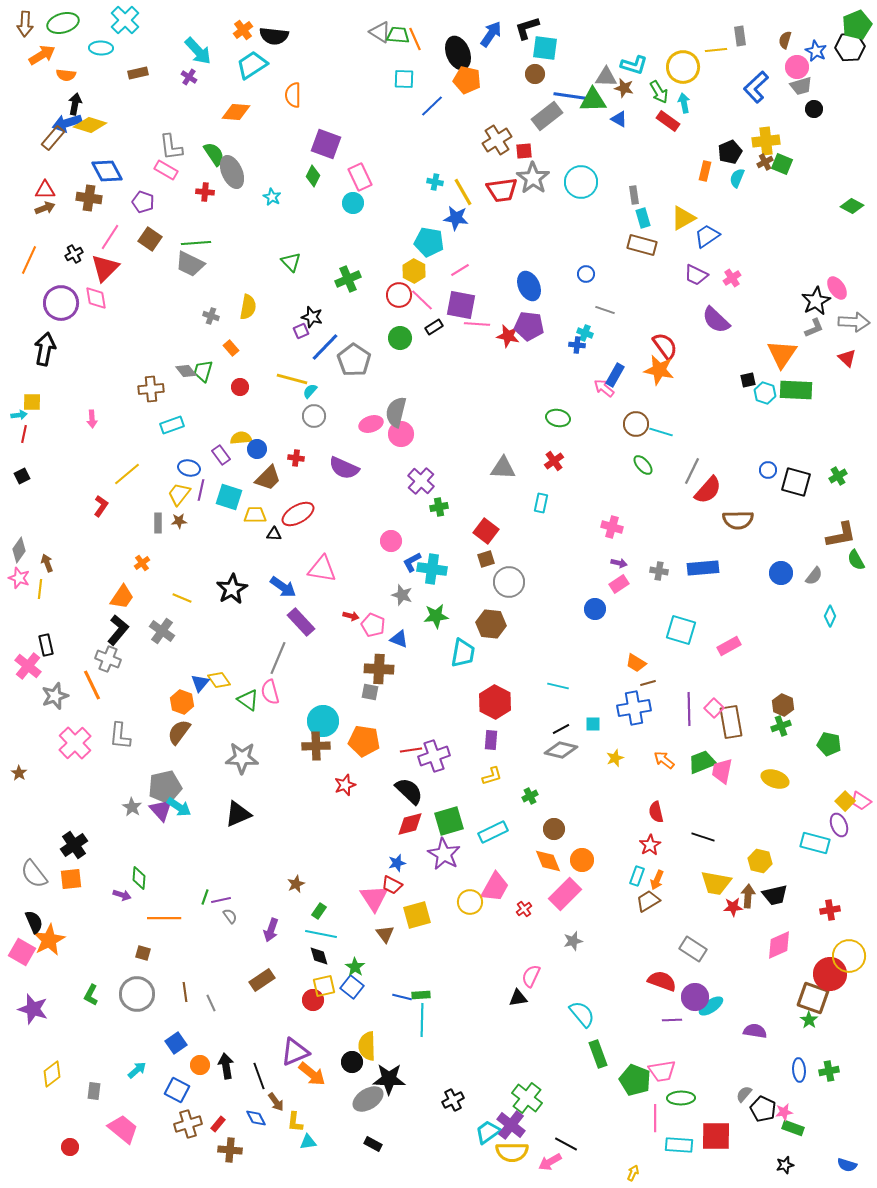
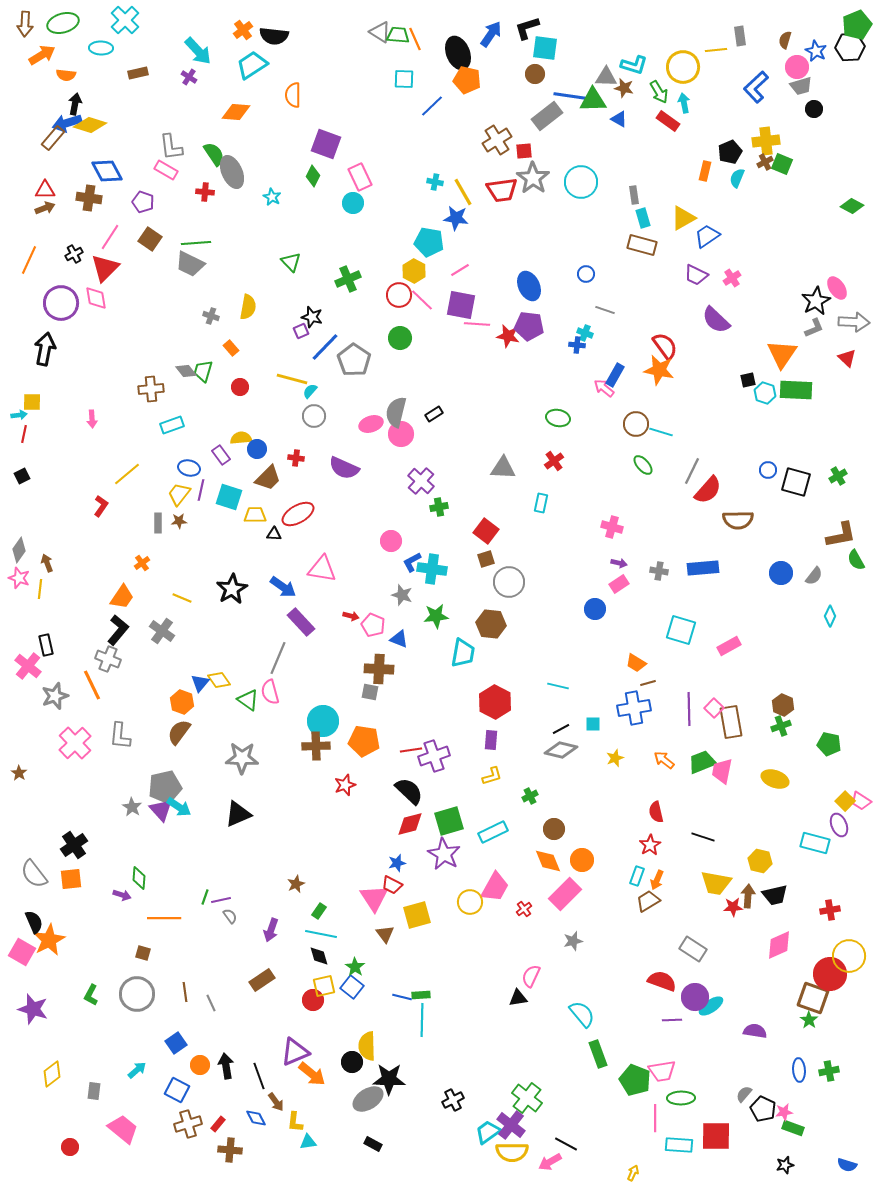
black rectangle at (434, 327): moved 87 px down
